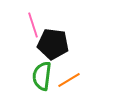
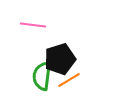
pink line: rotated 65 degrees counterclockwise
black pentagon: moved 7 px right, 15 px down; rotated 24 degrees counterclockwise
